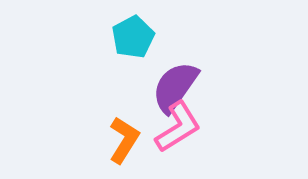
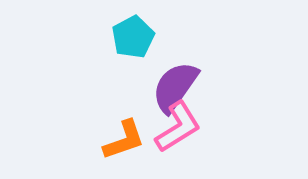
orange L-shape: rotated 39 degrees clockwise
